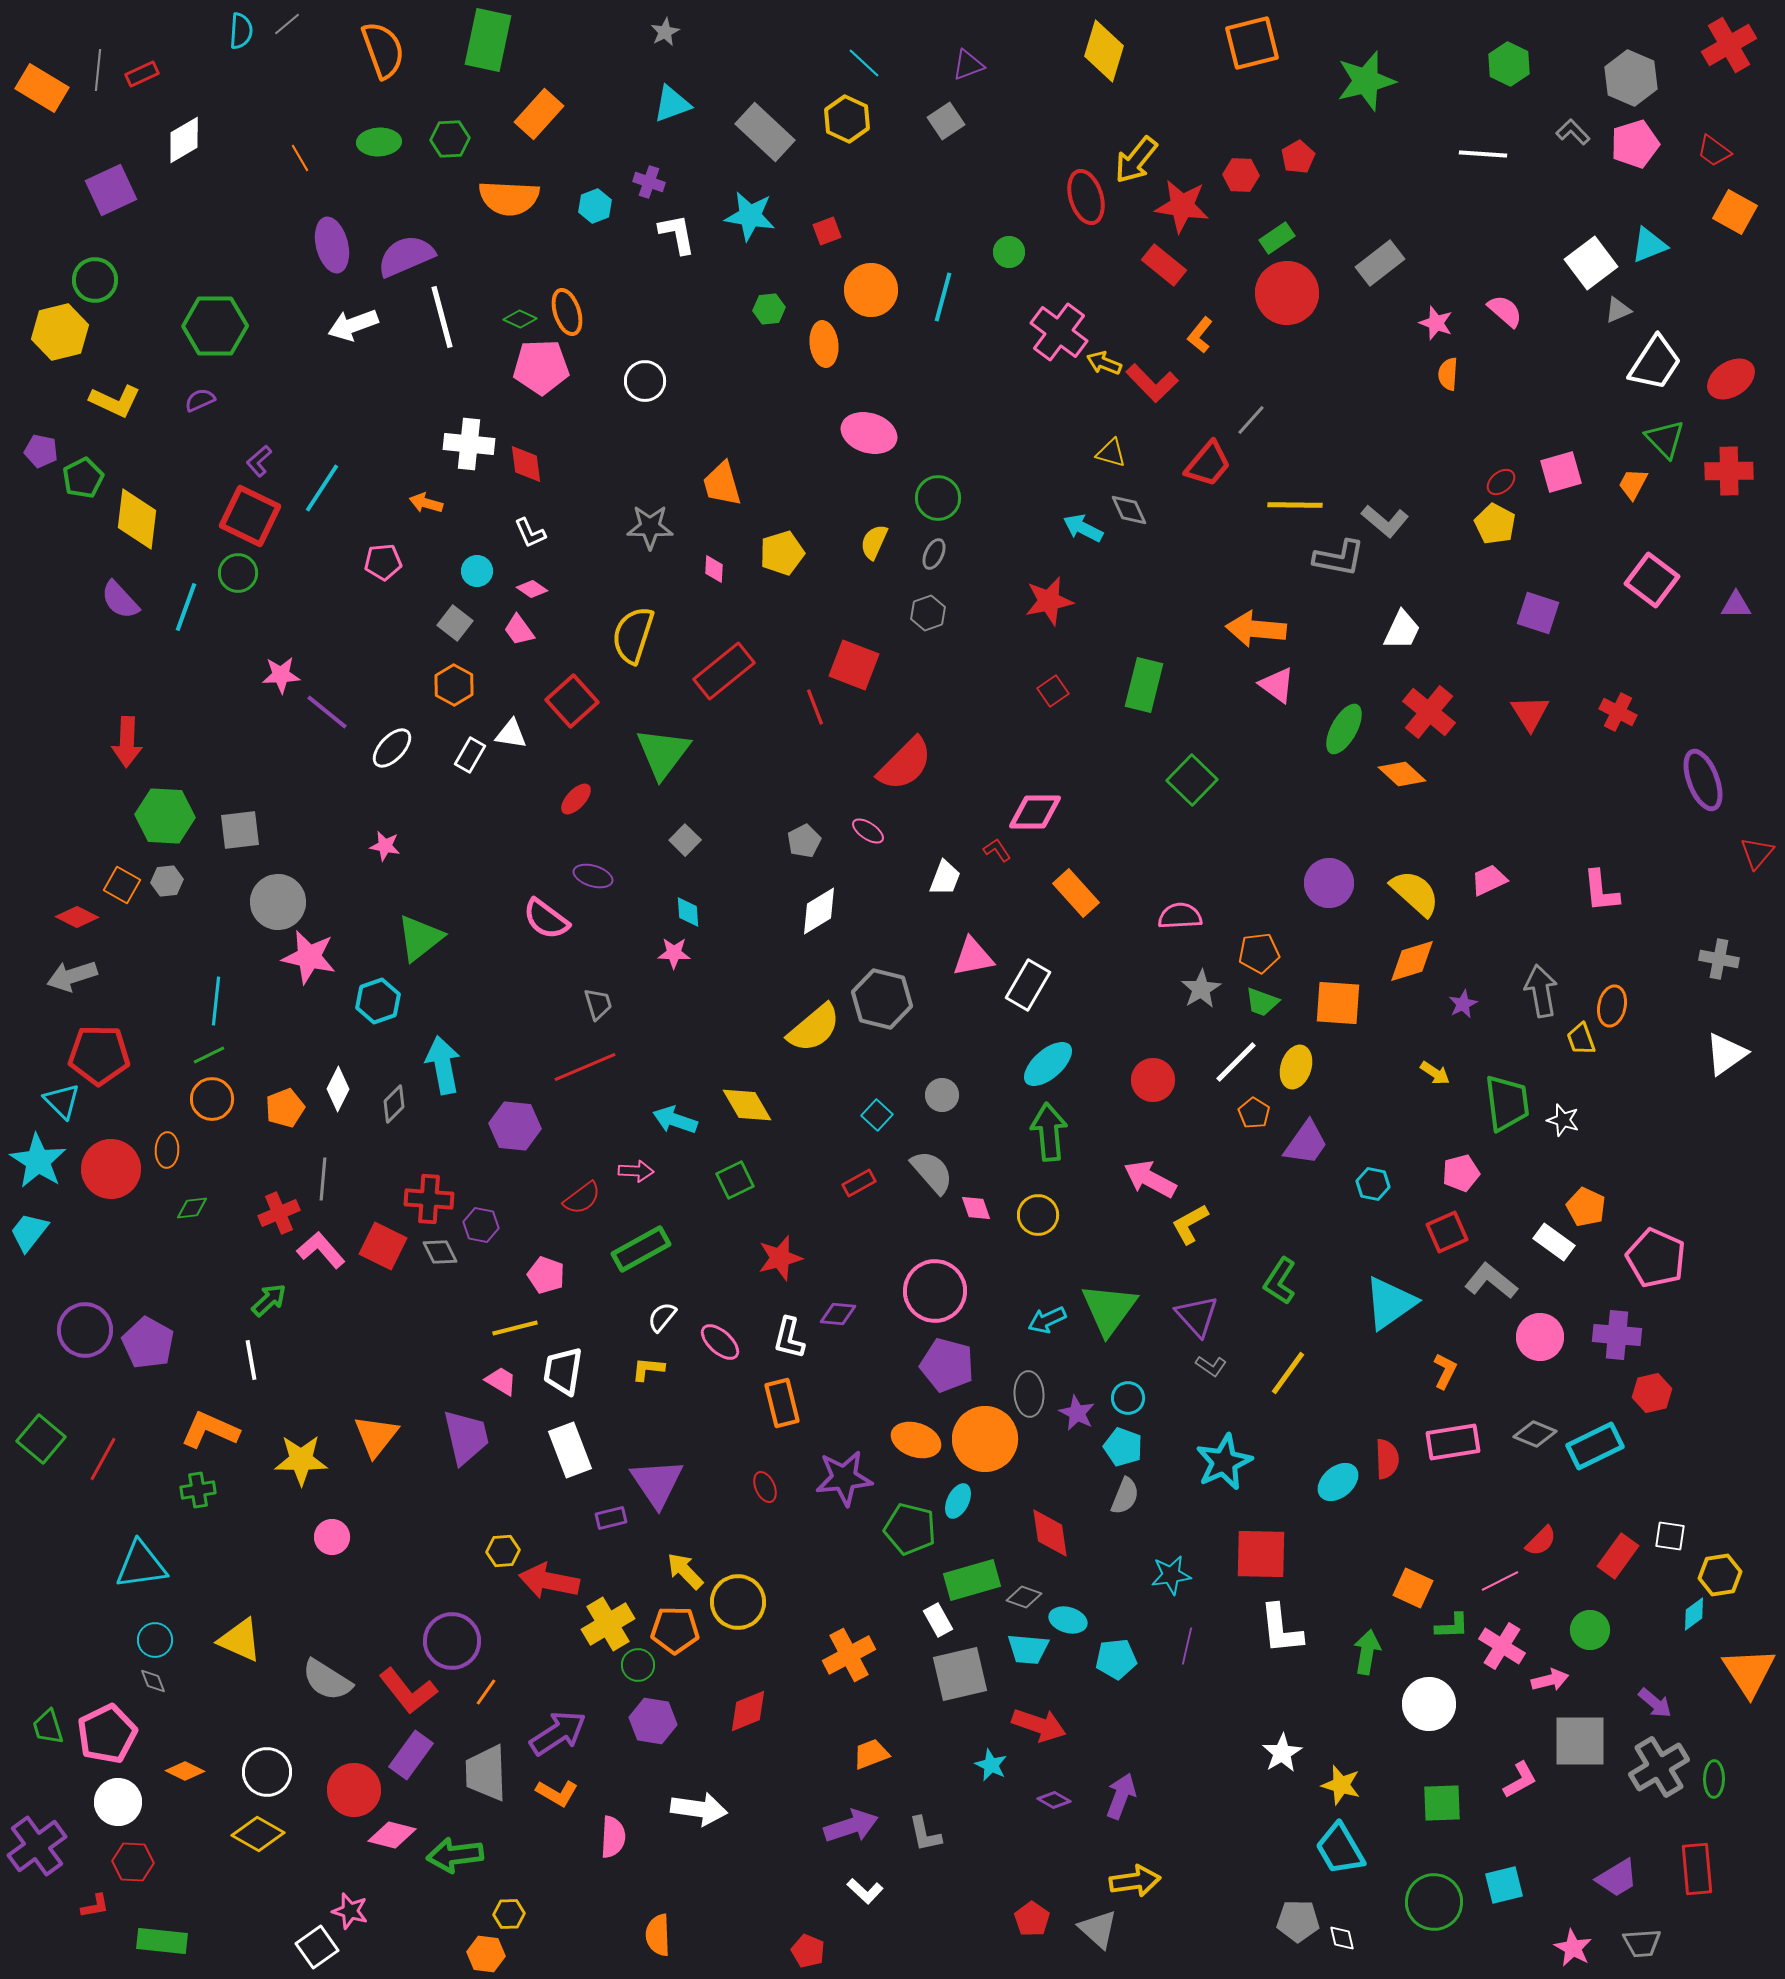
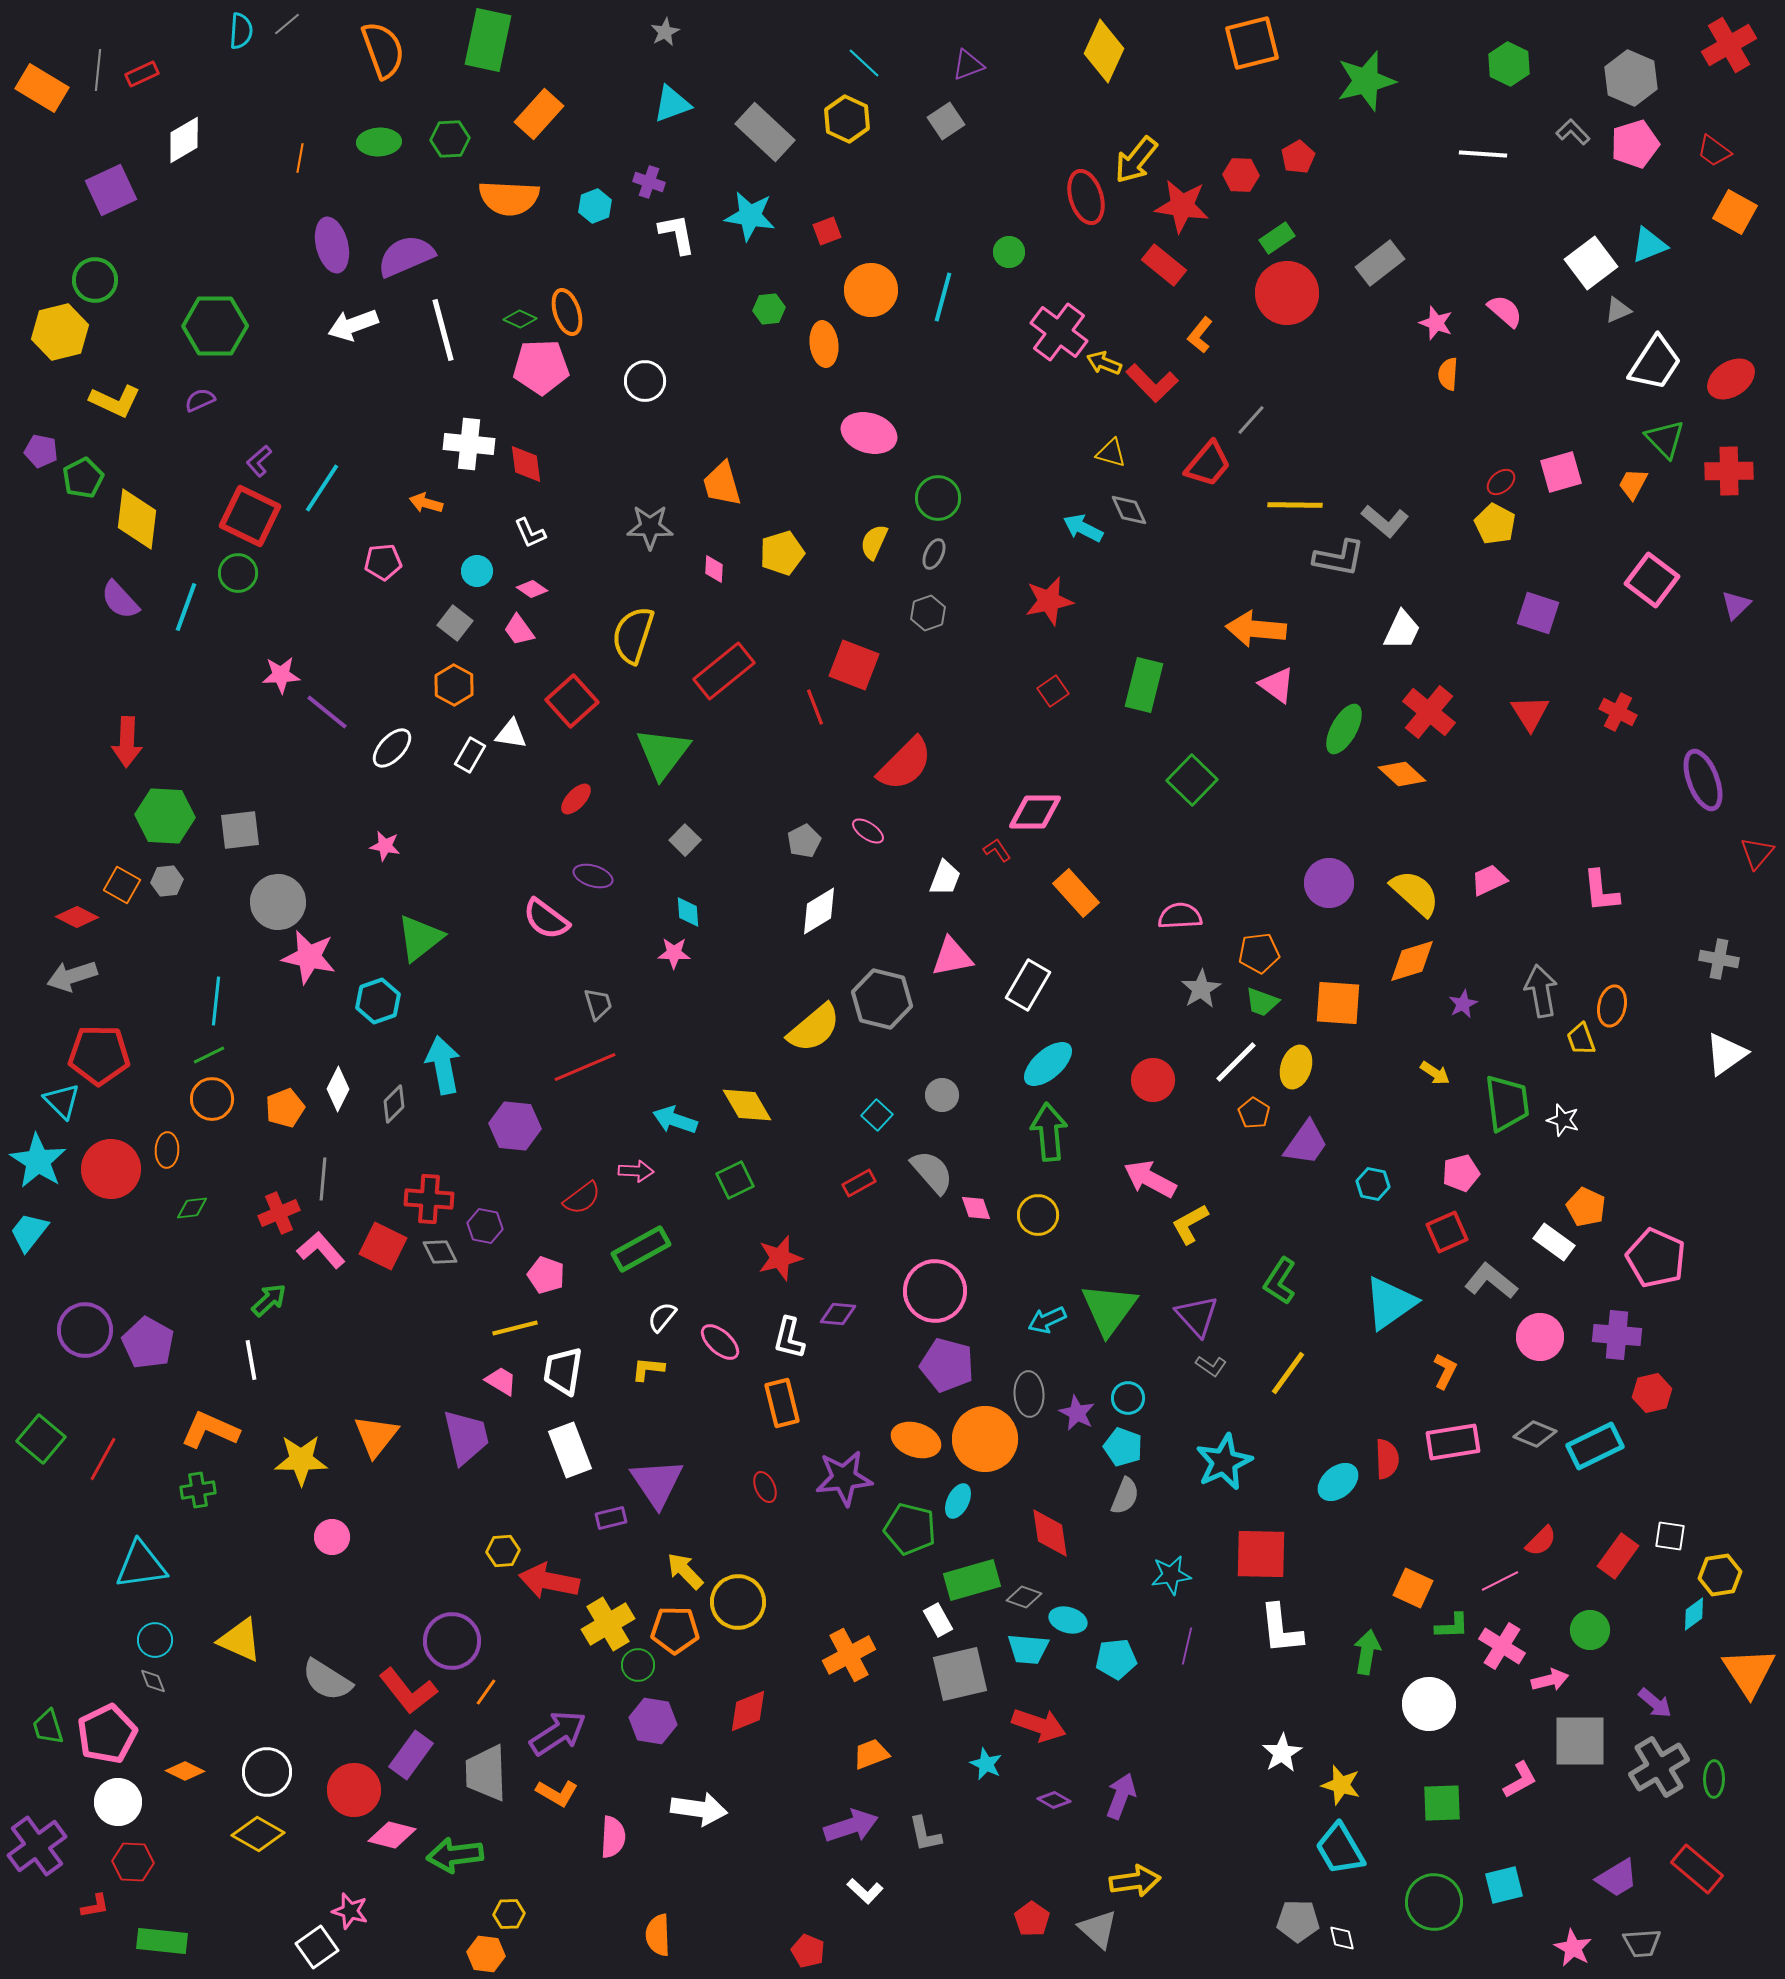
yellow diamond at (1104, 51): rotated 8 degrees clockwise
orange line at (300, 158): rotated 40 degrees clockwise
white line at (442, 317): moved 1 px right, 13 px down
purple triangle at (1736, 605): rotated 44 degrees counterclockwise
pink triangle at (973, 957): moved 21 px left
purple hexagon at (481, 1225): moved 4 px right, 1 px down
cyan star at (991, 1765): moved 5 px left, 1 px up
red rectangle at (1697, 1869): rotated 45 degrees counterclockwise
